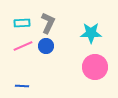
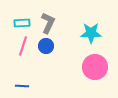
pink line: rotated 48 degrees counterclockwise
